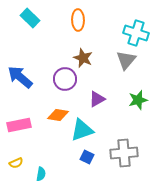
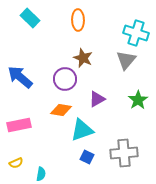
green star: rotated 18 degrees counterclockwise
orange diamond: moved 3 px right, 5 px up
